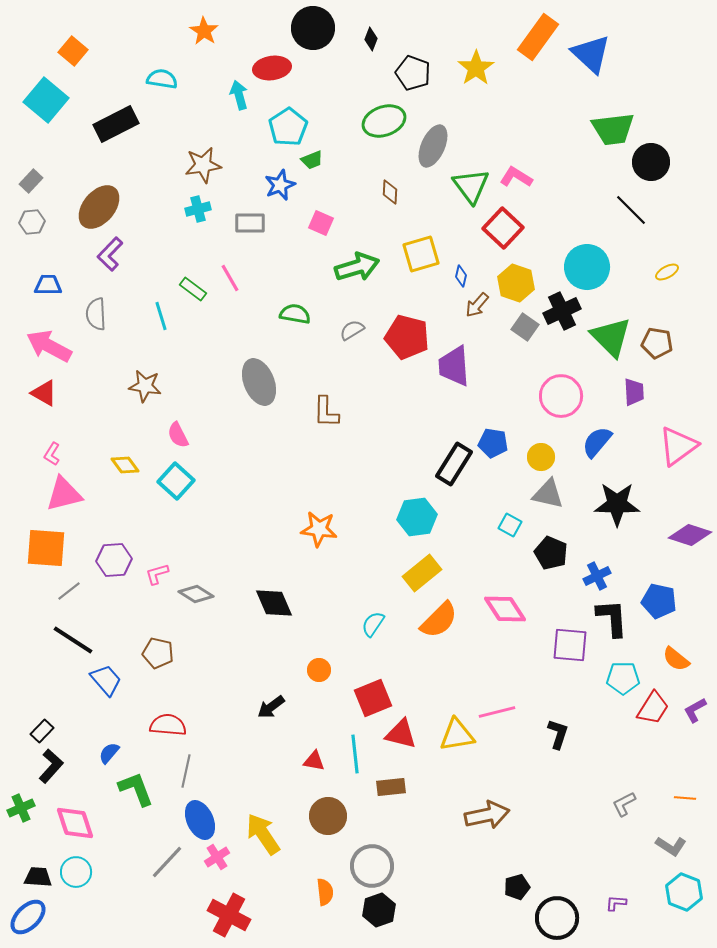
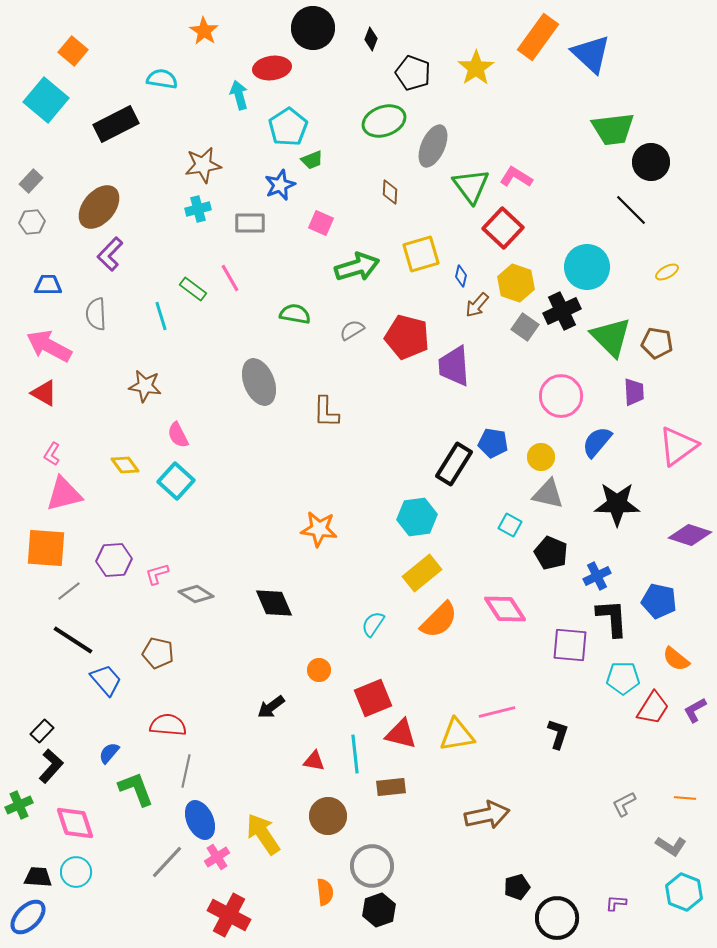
green cross at (21, 808): moved 2 px left, 3 px up
